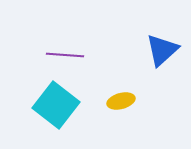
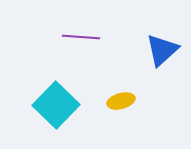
purple line: moved 16 px right, 18 px up
cyan square: rotated 6 degrees clockwise
